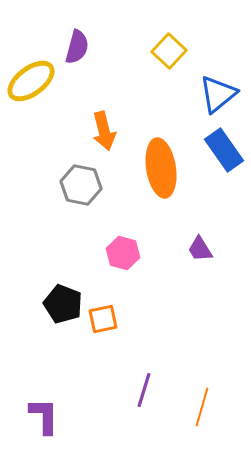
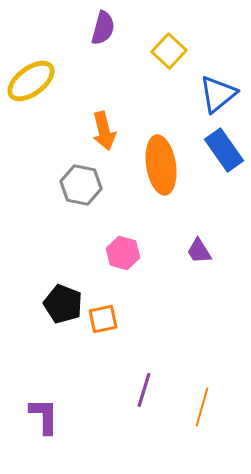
purple semicircle: moved 26 px right, 19 px up
orange ellipse: moved 3 px up
purple trapezoid: moved 1 px left, 2 px down
